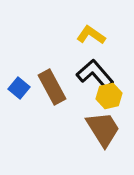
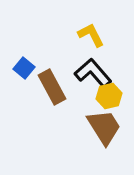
yellow L-shape: rotated 28 degrees clockwise
black L-shape: moved 2 px left, 1 px up
blue square: moved 5 px right, 20 px up
brown trapezoid: moved 1 px right, 2 px up
